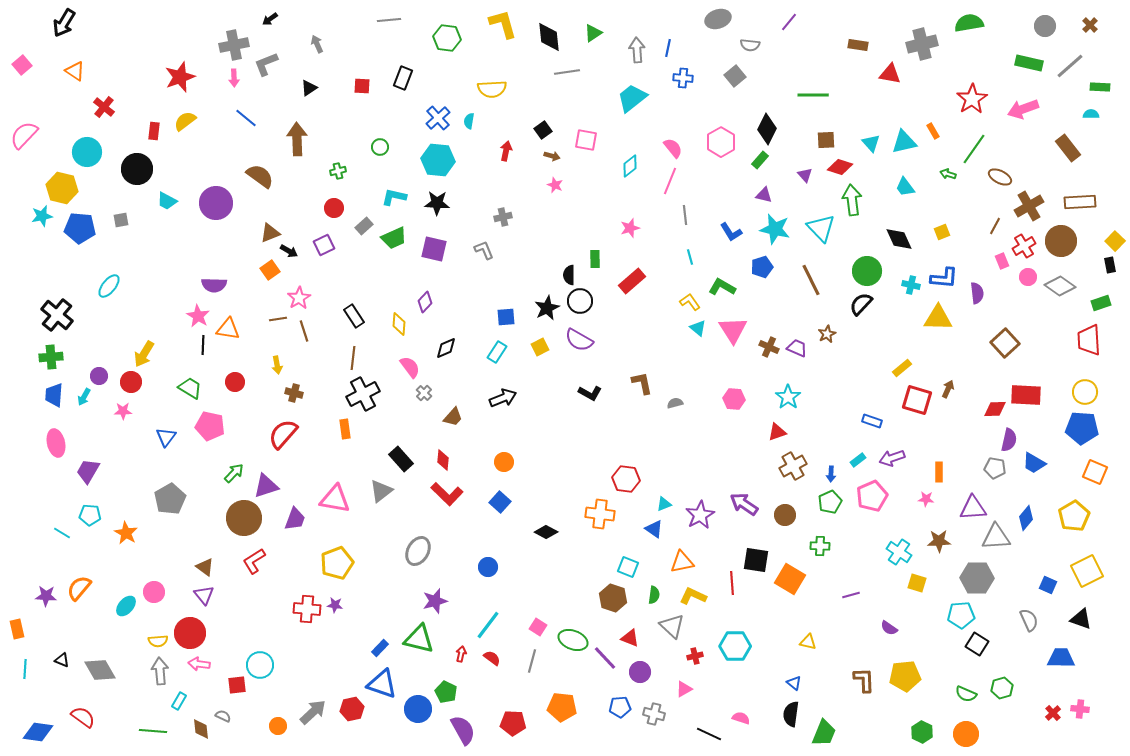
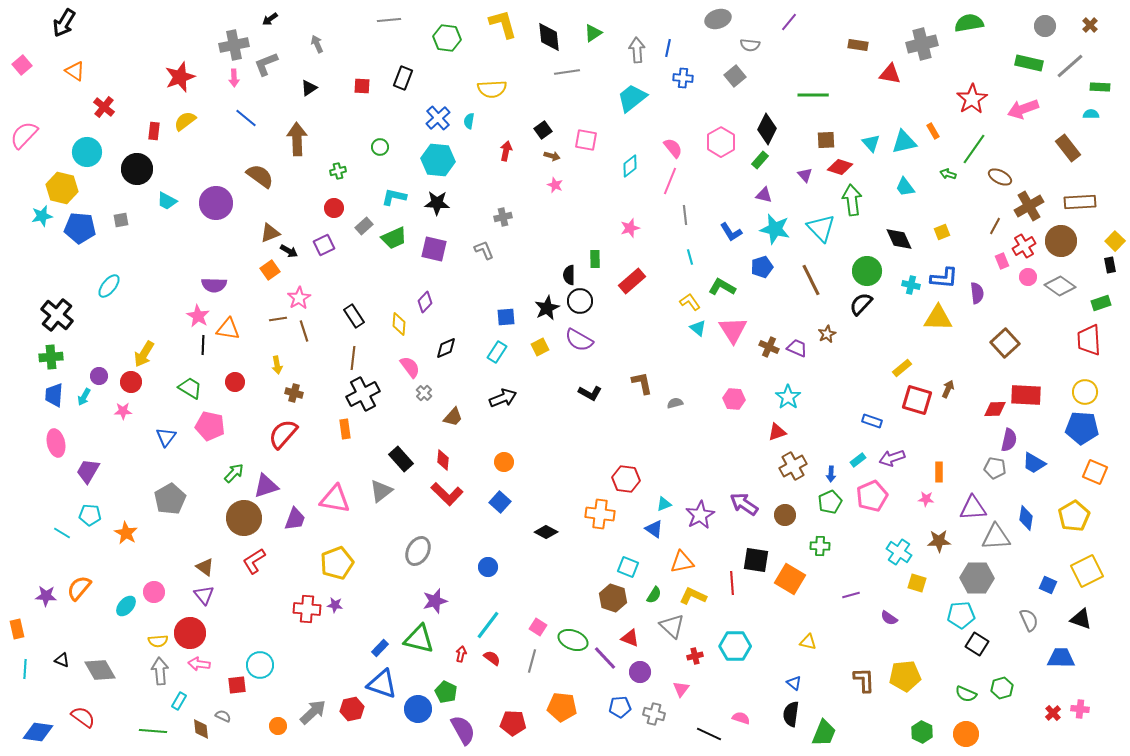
blue diamond at (1026, 518): rotated 30 degrees counterclockwise
green semicircle at (654, 595): rotated 24 degrees clockwise
purple semicircle at (889, 628): moved 10 px up
pink triangle at (684, 689): moved 3 px left; rotated 24 degrees counterclockwise
